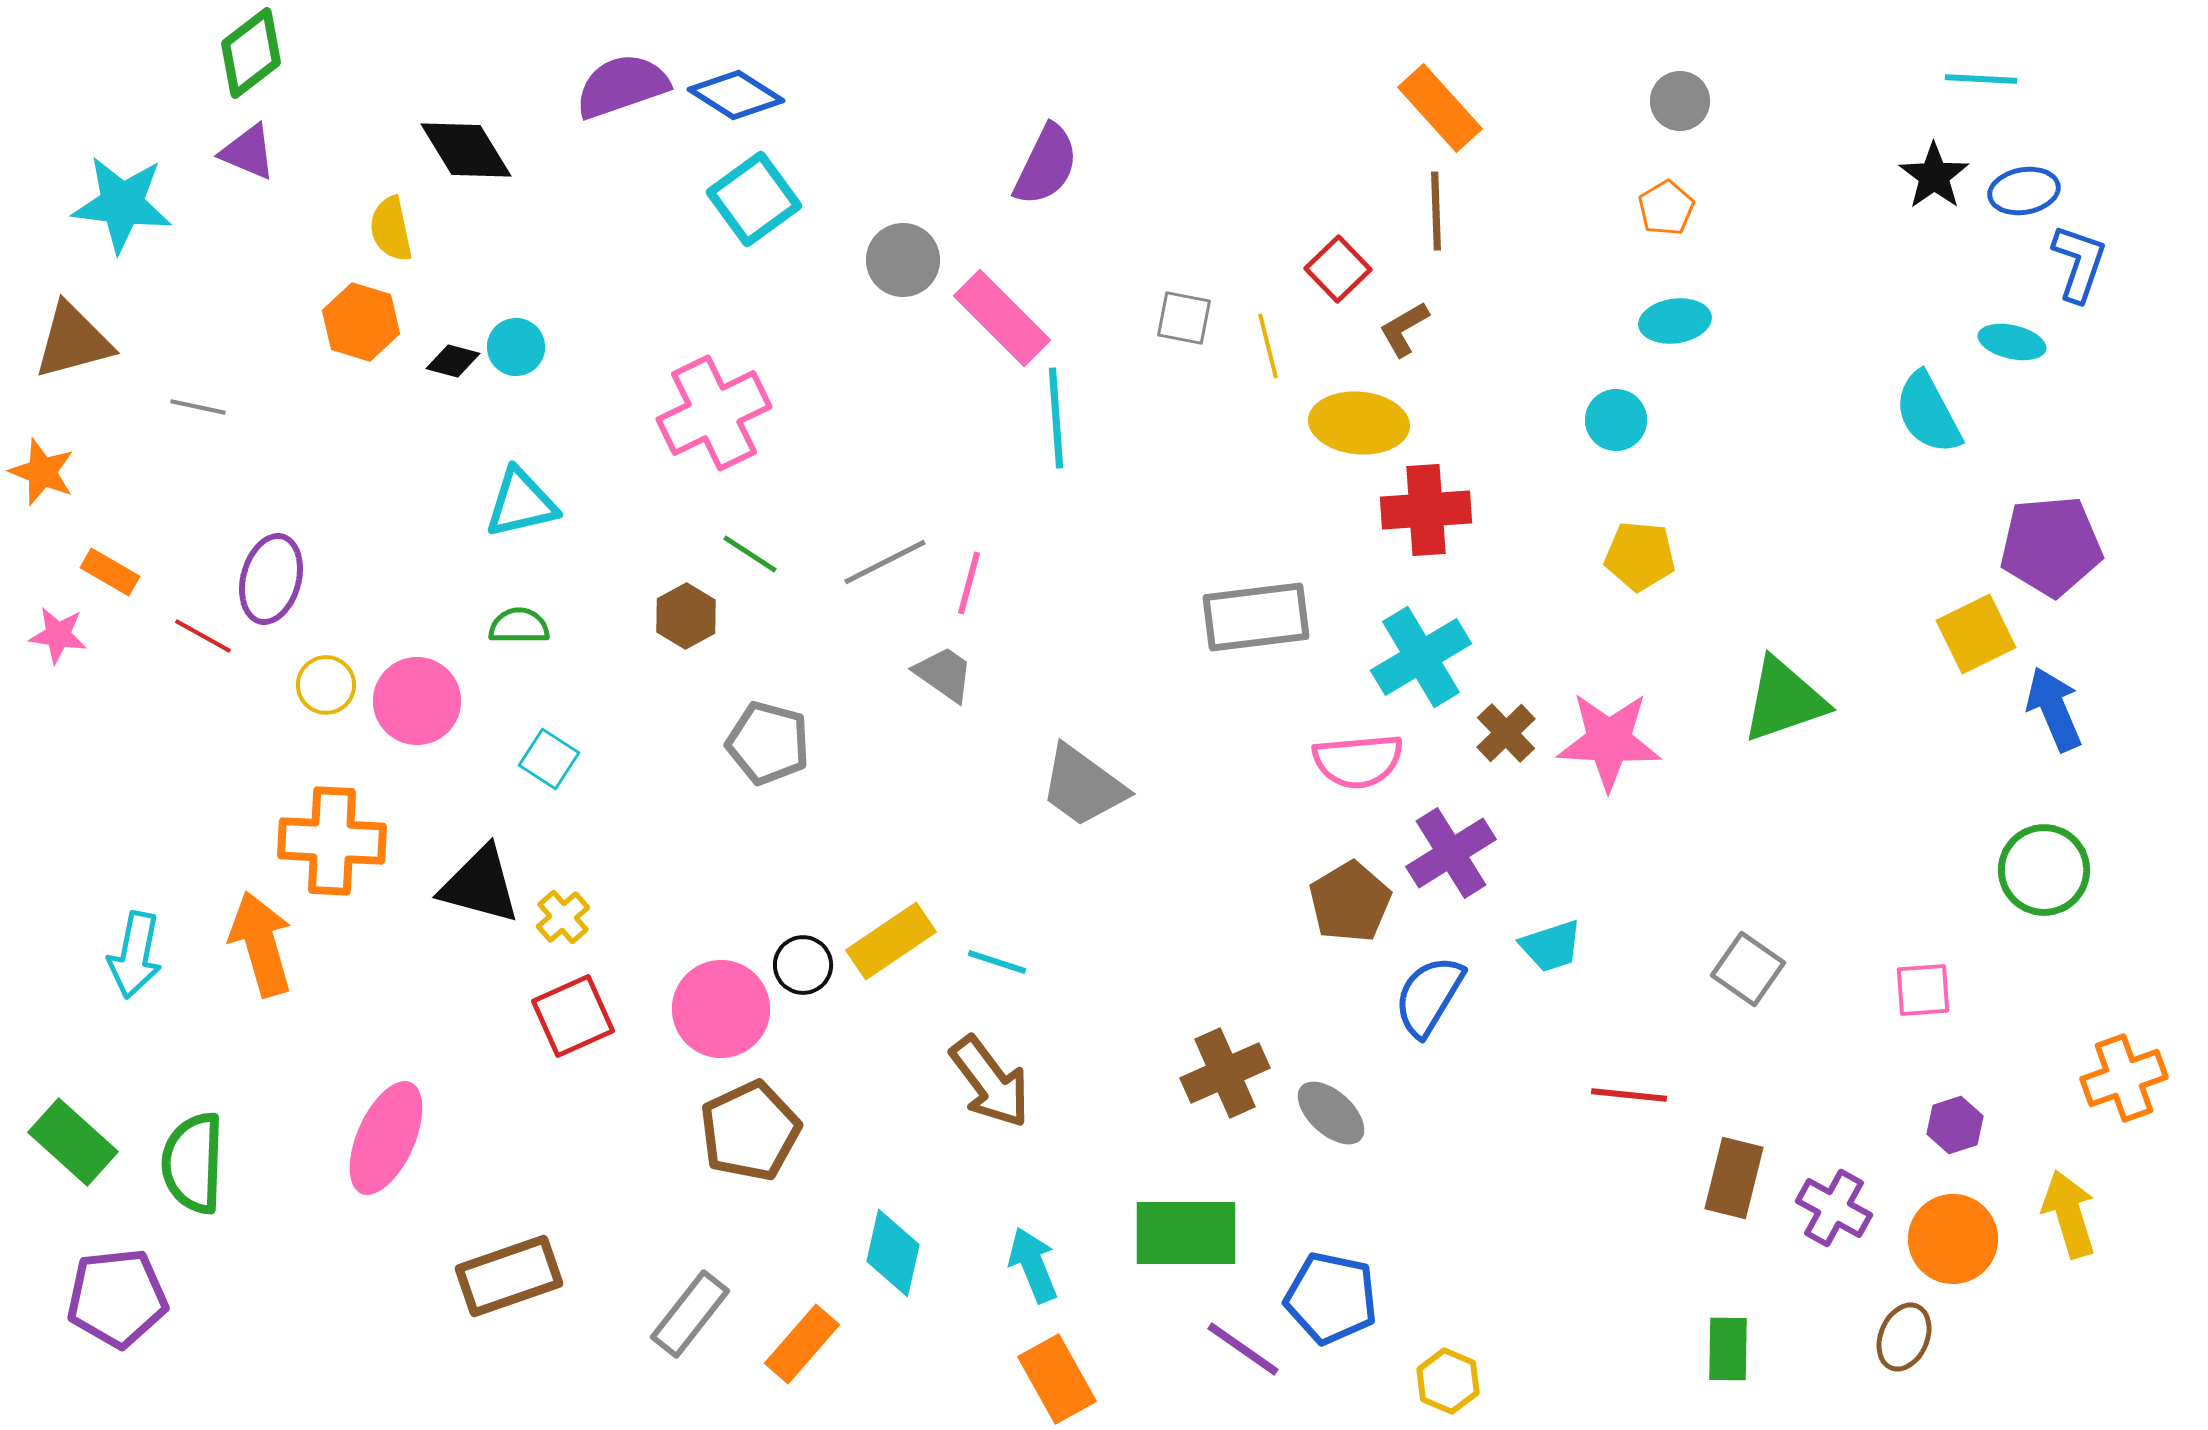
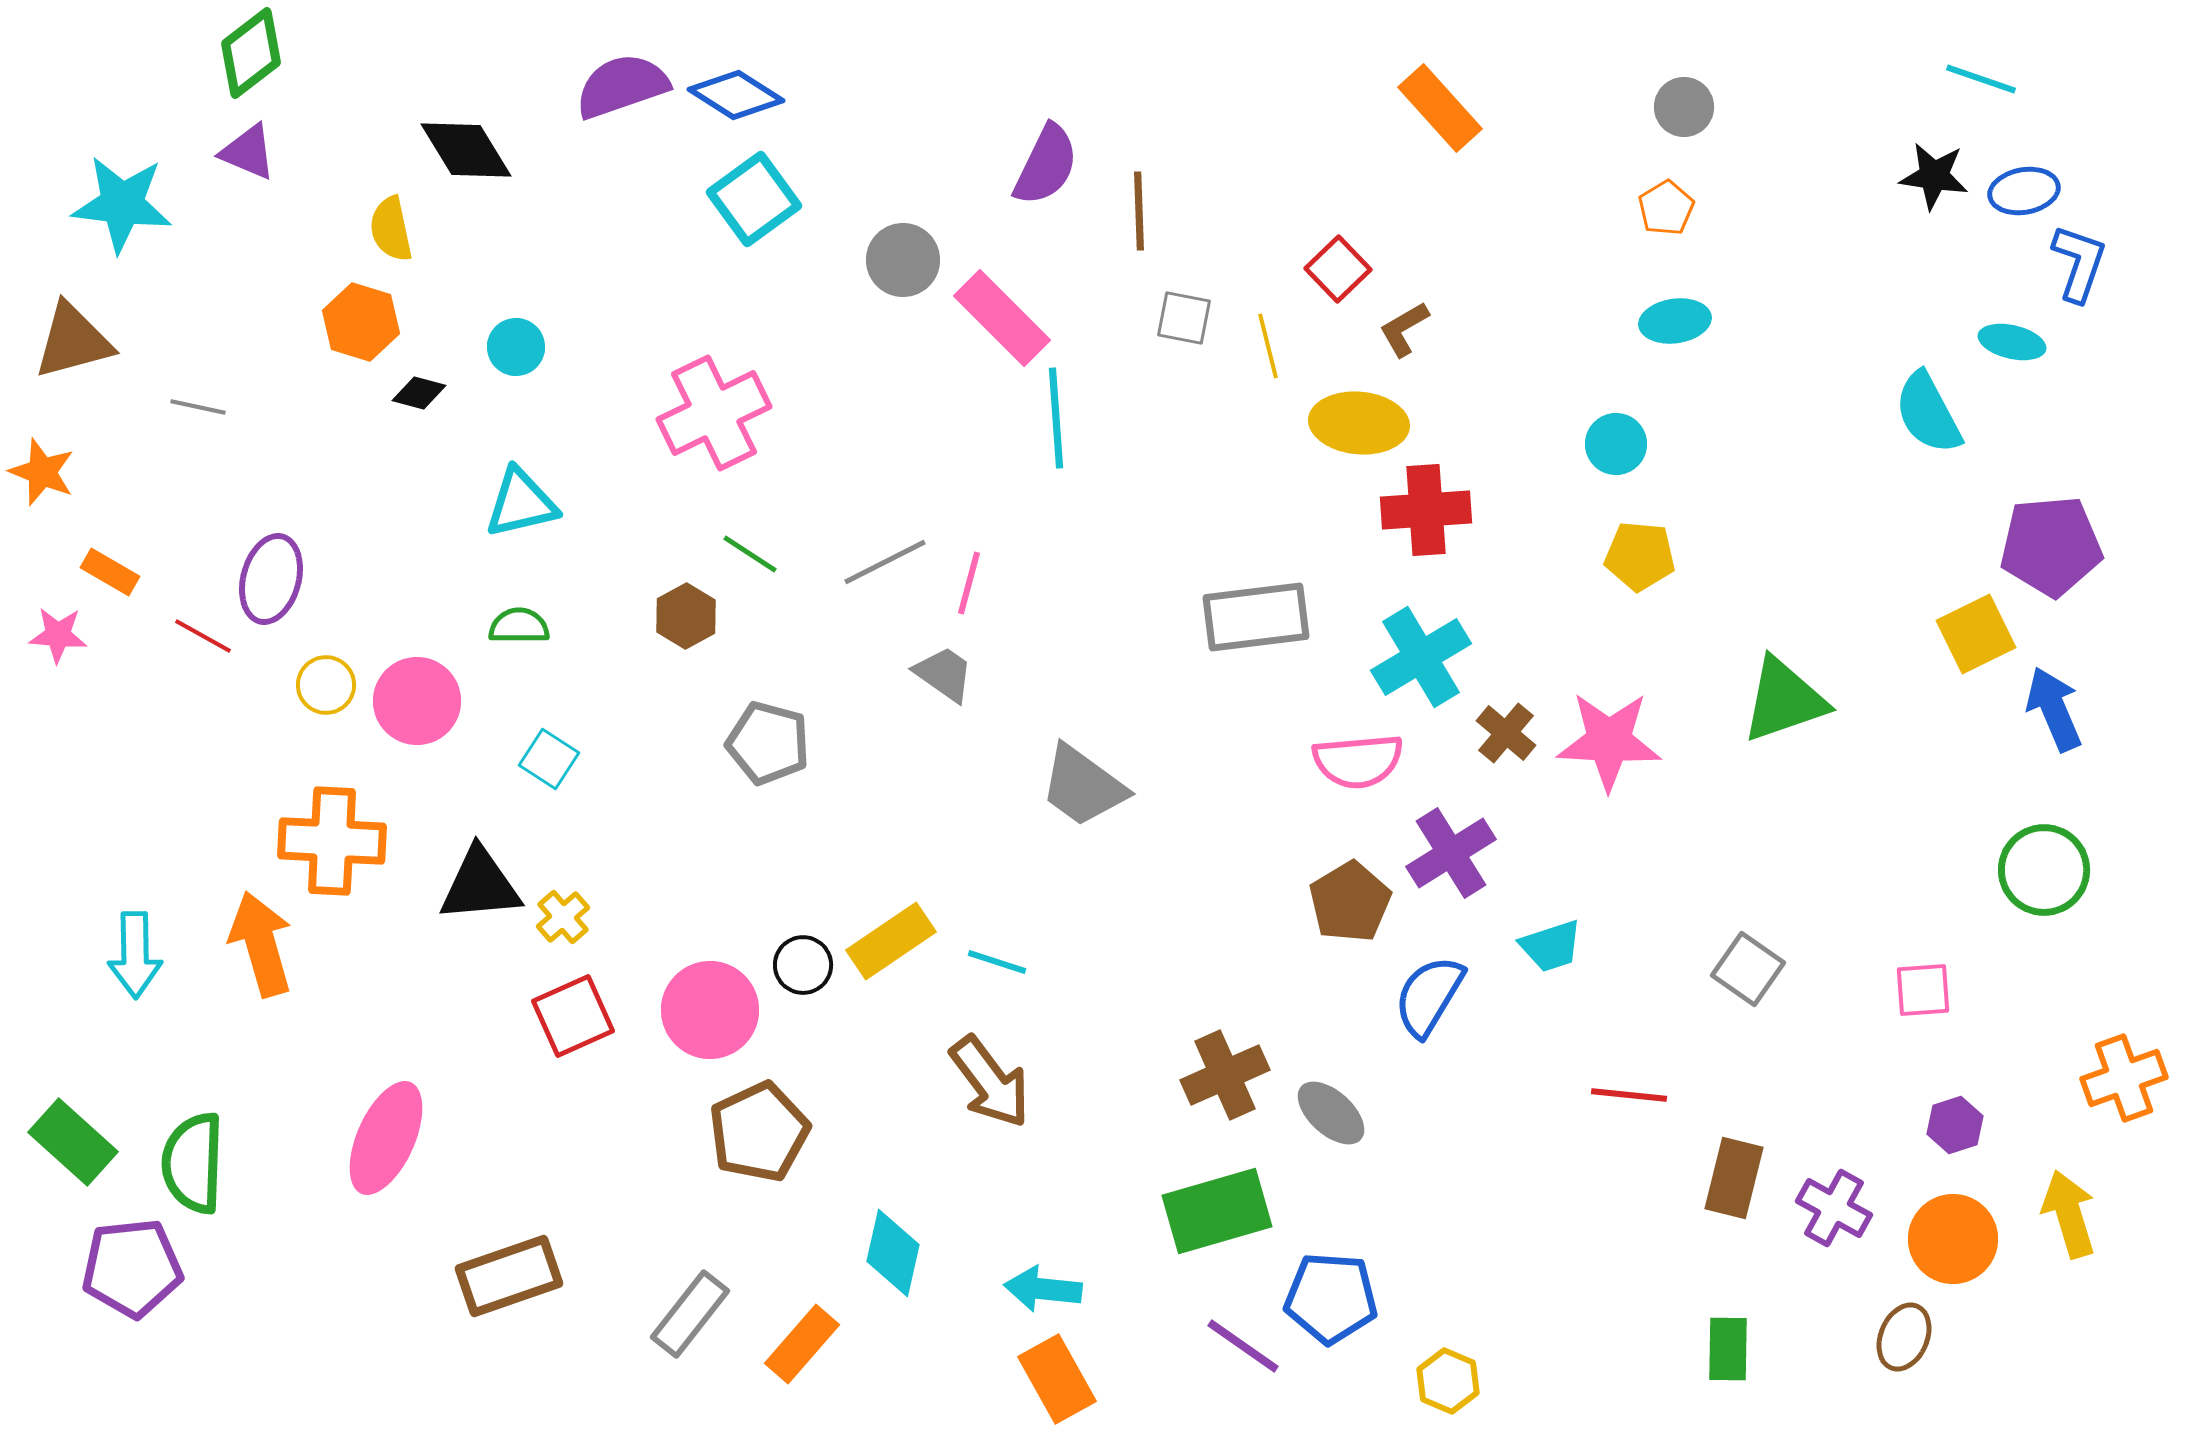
cyan line at (1981, 79): rotated 16 degrees clockwise
gray circle at (1680, 101): moved 4 px right, 6 px down
black star at (1934, 176): rotated 28 degrees counterclockwise
brown line at (1436, 211): moved 297 px left
black diamond at (453, 361): moved 34 px left, 32 px down
cyan circle at (1616, 420): moved 24 px down
pink star at (58, 635): rotated 4 degrees counterclockwise
brown cross at (1506, 733): rotated 6 degrees counterclockwise
black triangle at (480, 885): rotated 20 degrees counterclockwise
cyan arrow at (135, 955): rotated 12 degrees counterclockwise
pink circle at (721, 1009): moved 11 px left, 1 px down
brown cross at (1225, 1073): moved 2 px down
brown pentagon at (750, 1131): moved 9 px right, 1 px down
green rectangle at (1186, 1233): moved 31 px right, 22 px up; rotated 16 degrees counterclockwise
cyan arrow at (1033, 1265): moved 10 px right, 24 px down; rotated 62 degrees counterclockwise
purple pentagon at (117, 1298): moved 15 px right, 30 px up
blue pentagon at (1331, 1298): rotated 8 degrees counterclockwise
purple line at (1243, 1349): moved 3 px up
